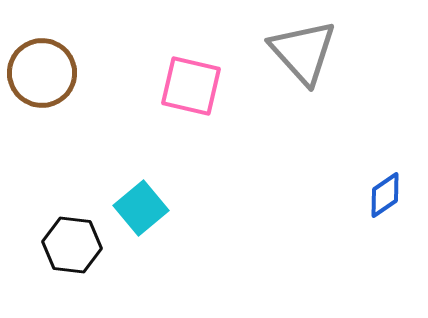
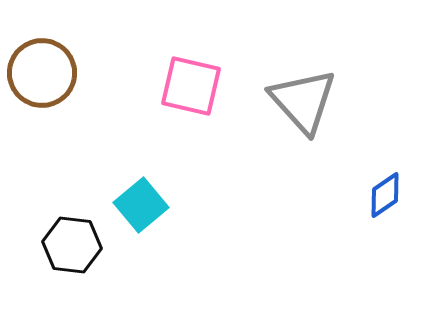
gray triangle: moved 49 px down
cyan square: moved 3 px up
